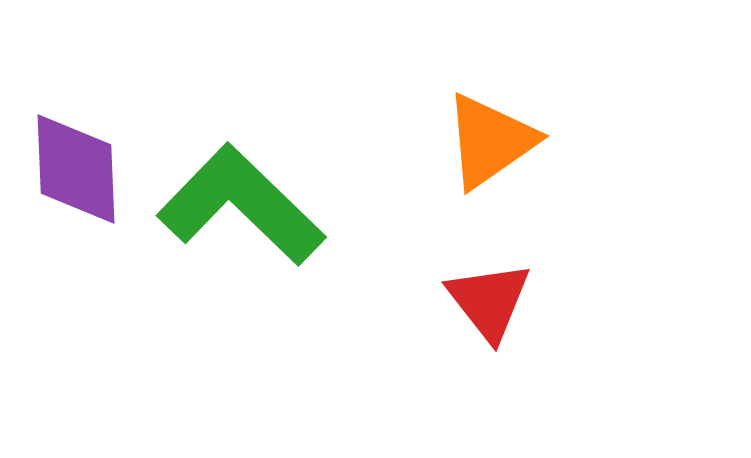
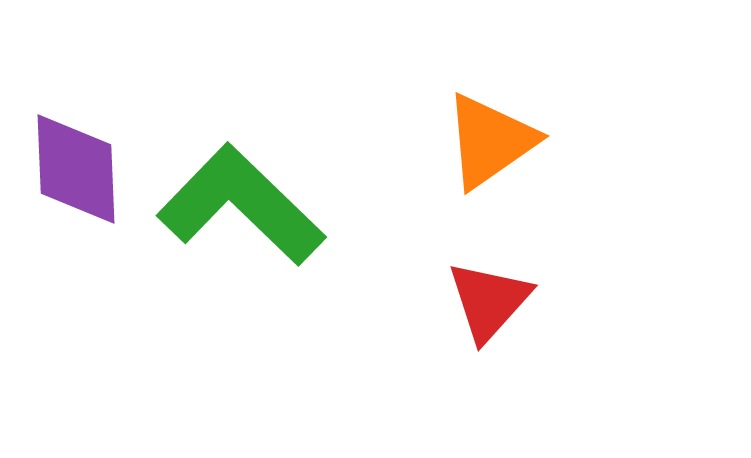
red triangle: rotated 20 degrees clockwise
